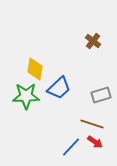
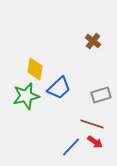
green star: rotated 12 degrees counterclockwise
